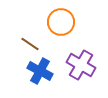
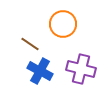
orange circle: moved 2 px right, 2 px down
purple cross: moved 4 px down; rotated 16 degrees counterclockwise
